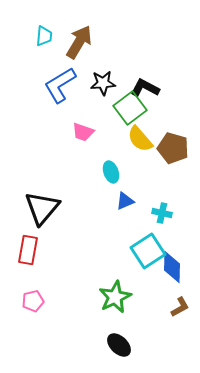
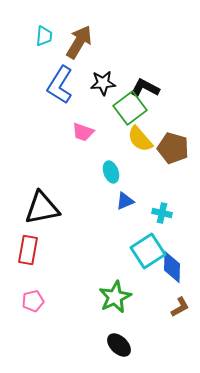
blue L-shape: rotated 27 degrees counterclockwise
black triangle: rotated 39 degrees clockwise
